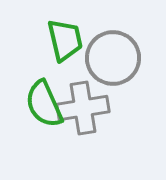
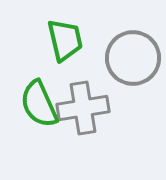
gray circle: moved 20 px right
green semicircle: moved 5 px left
